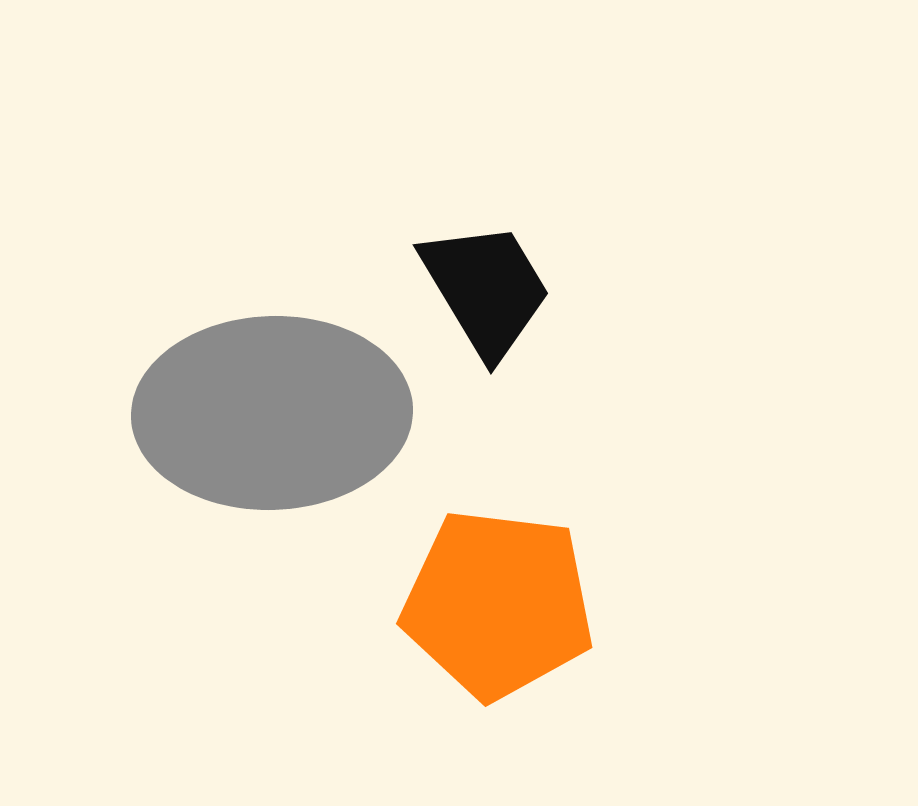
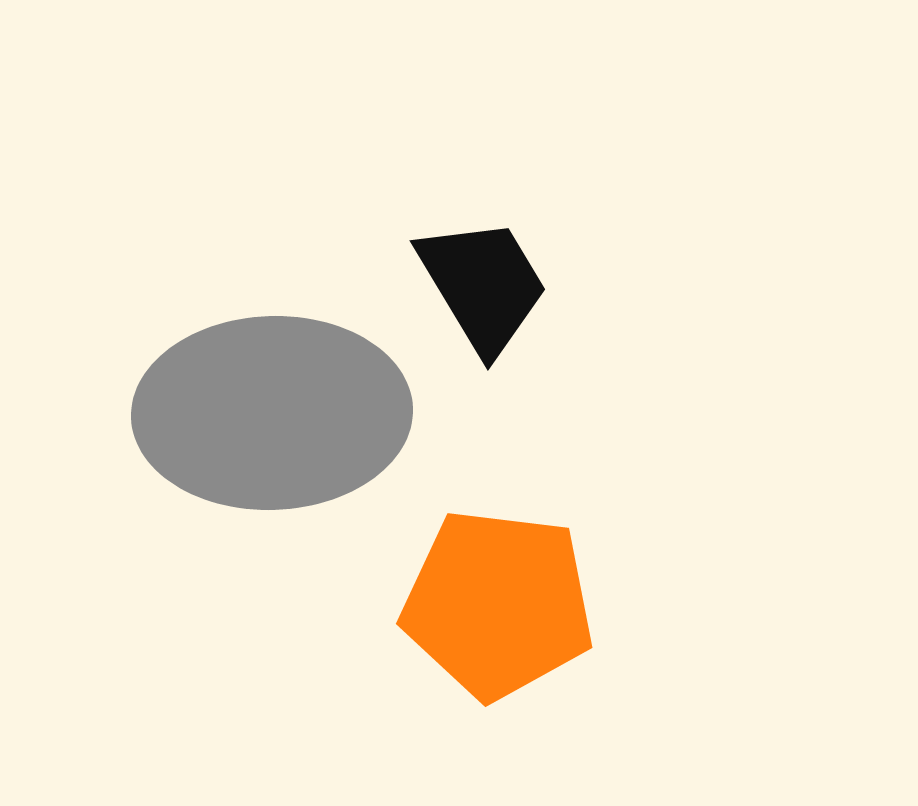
black trapezoid: moved 3 px left, 4 px up
